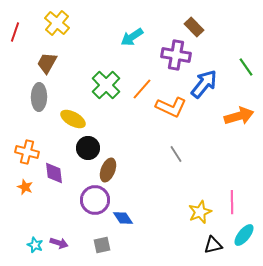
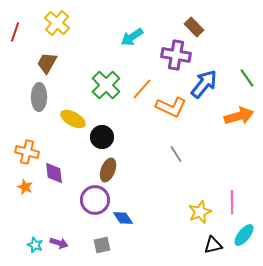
green line: moved 1 px right, 11 px down
black circle: moved 14 px right, 11 px up
